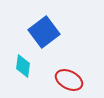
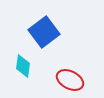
red ellipse: moved 1 px right
